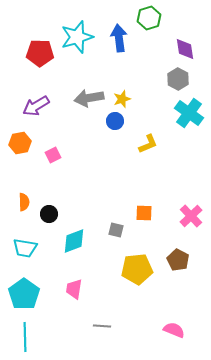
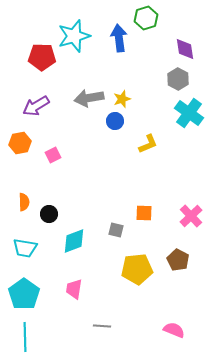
green hexagon: moved 3 px left
cyan star: moved 3 px left, 1 px up
red pentagon: moved 2 px right, 4 px down
